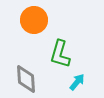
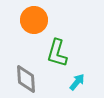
green L-shape: moved 3 px left, 1 px up
